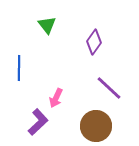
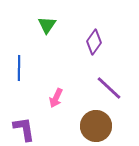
green triangle: rotated 12 degrees clockwise
purple L-shape: moved 14 px left, 7 px down; rotated 56 degrees counterclockwise
